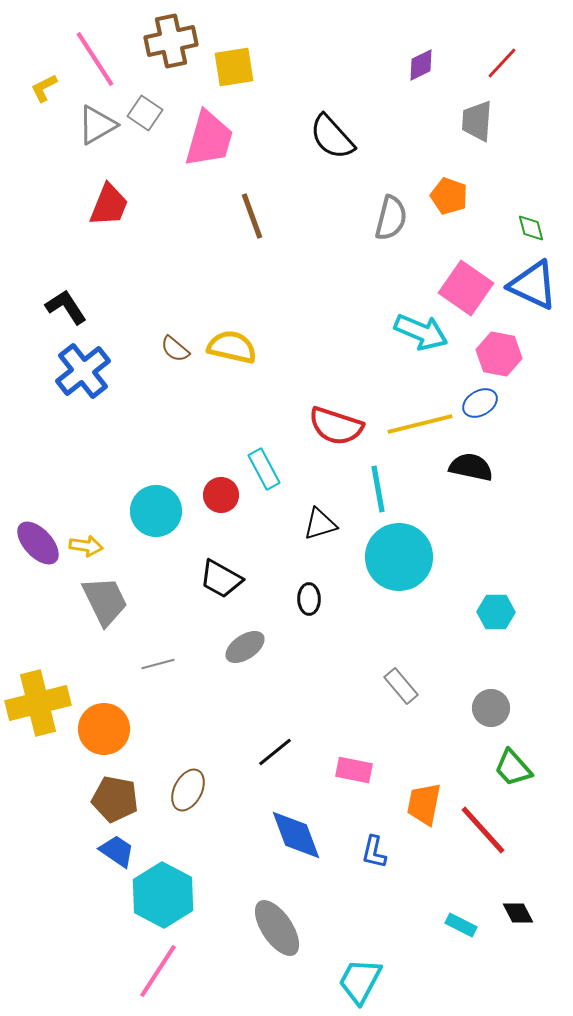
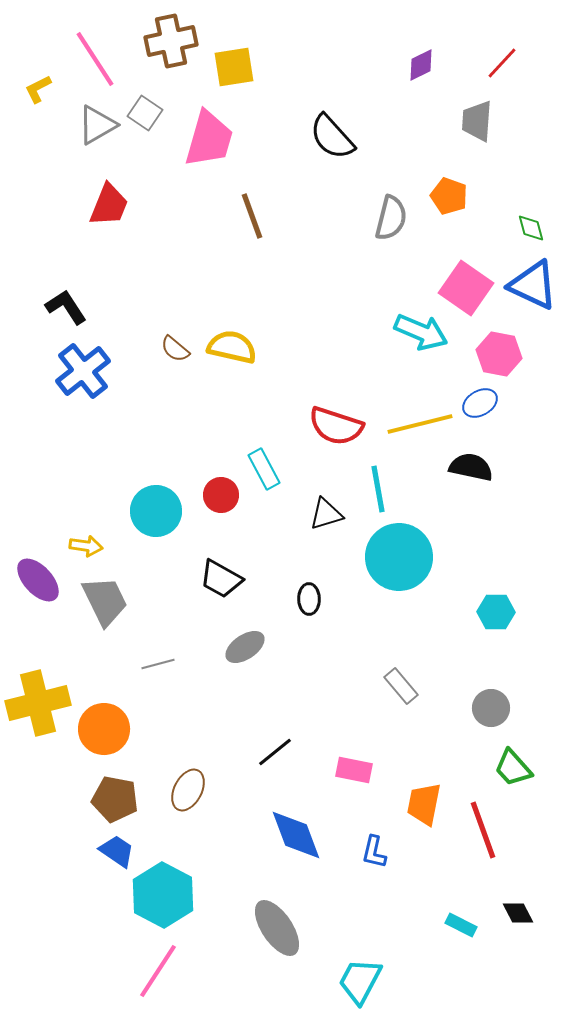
yellow L-shape at (44, 88): moved 6 px left, 1 px down
black triangle at (320, 524): moved 6 px right, 10 px up
purple ellipse at (38, 543): moved 37 px down
red line at (483, 830): rotated 22 degrees clockwise
